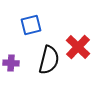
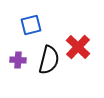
purple cross: moved 7 px right, 3 px up
